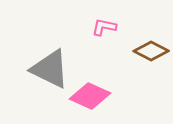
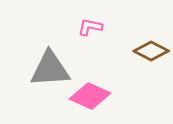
pink L-shape: moved 14 px left
gray triangle: rotated 30 degrees counterclockwise
